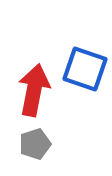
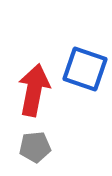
gray pentagon: moved 3 px down; rotated 12 degrees clockwise
